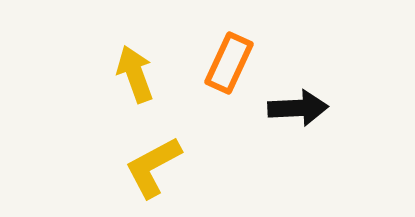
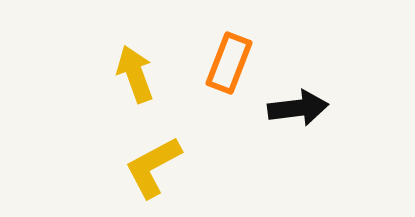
orange rectangle: rotated 4 degrees counterclockwise
black arrow: rotated 4 degrees counterclockwise
